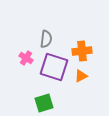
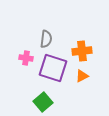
pink cross: rotated 24 degrees counterclockwise
purple square: moved 1 px left, 1 px down
orange triangle: moved 1 px right
green square: moved 1 px left, 1 px up; rotated 24 degrees counterclockwise
